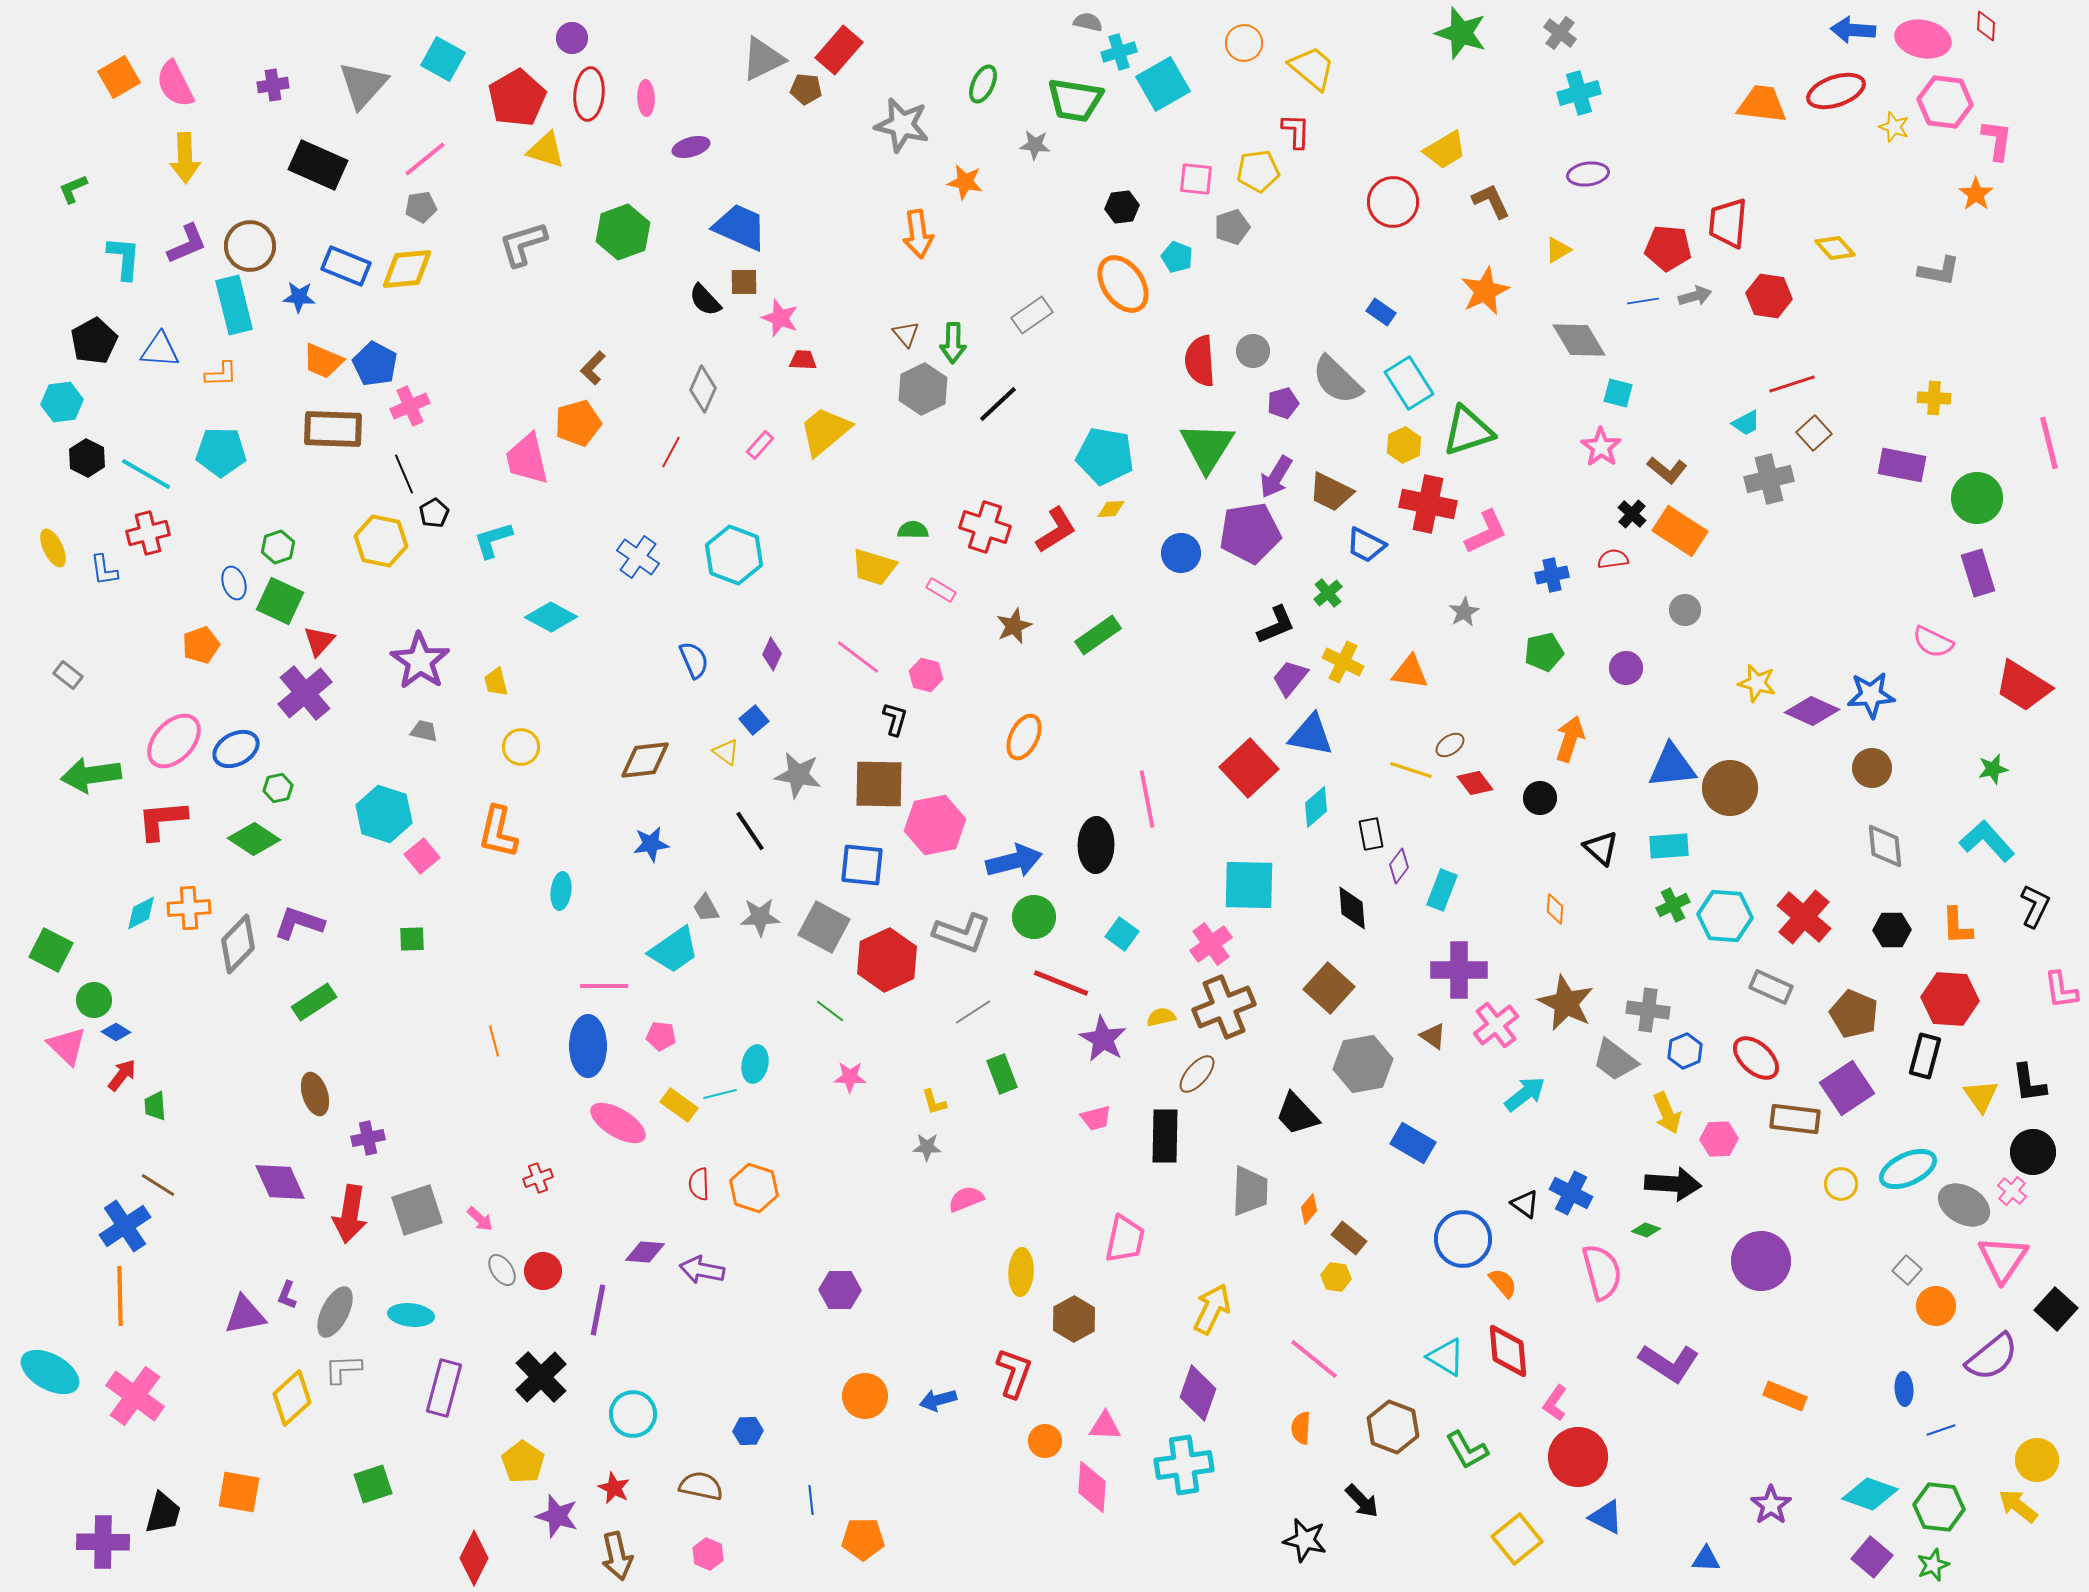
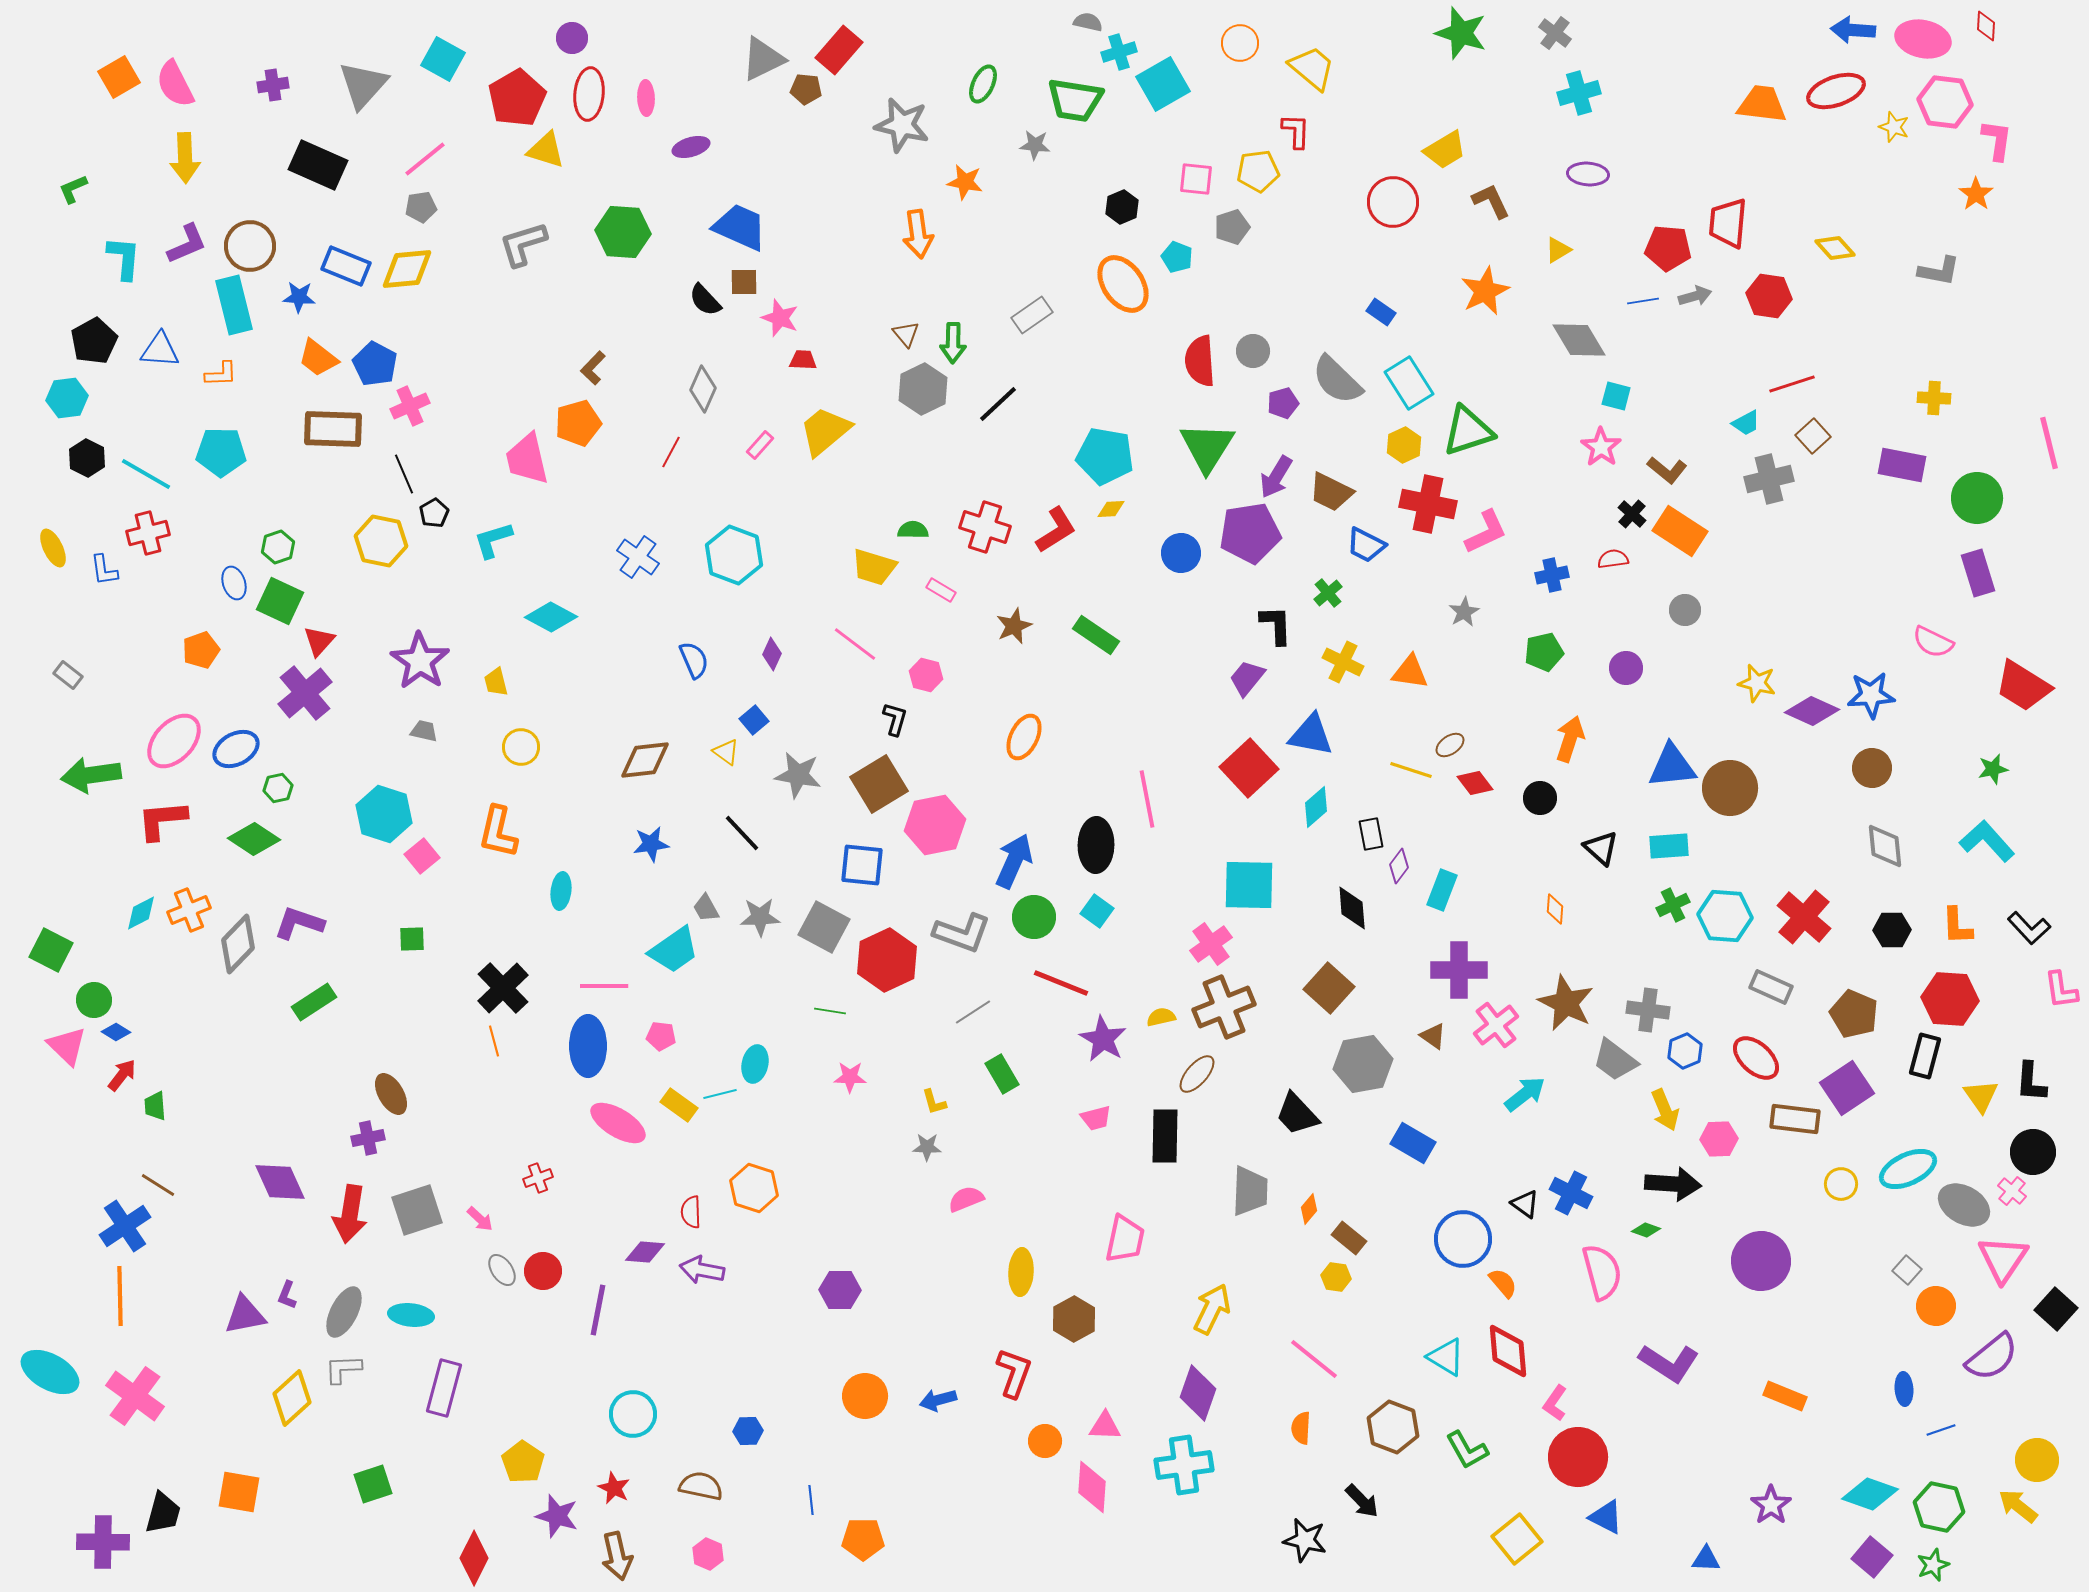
gray cross at (1560, 33): moved 5 px left
orange circle at (1244, 43): moved 4 px left
purple ellipse at (1588, 174): rotated 12 degrees clockwise
black hexagon at (1122, 207): rotated 16 degrees counterclockwise
green hexagon at (623, 232): rotated 24 degrees clockwise
orange trapezoid at (323, 361): moved 5 px left, 3 px up; rotated 15 degrees clockwise
cyan square at (1618, 393): moved 2 px left, 3 px down
cyan hexagon at (62, 402): moved 5 px right, 4 px up
brown square at (1814, 433): moved 1 px left, 3 px down
black L-shape at (1276, 625): rotated 69 degrees counterclockwise
green rectangle at (1098, 635): moved 2 px left; rotated 69 degrees clockwise
orange pentagon at (201, 645): moved 5 px down
pink line at (858, 657): moved 3 px left, 13 px up
purple trapezoid at (1290, 678): moved 43 px left
brown square at (879, 784): rotated 32 degrees counterclockwise
black line at (750, 831): moved 8 px left, 2 px down; rotated 9 degrees counterclockwise
blue arrow at (1014, 861): rotated 52 degrees counterclockwise
black L-shape at (2035, 906): moved 6 px left, 22 px down; rotated 111 degrees clockwise
orange cross at (189, 908): moved 2 px down; rotated 18 degrees counterclockwise
cyan square at (1122, 934): moved 25 px left, 23 px up
green line at (830, 1011): rotated 28 degrees counterclockwise
green rectangle at (1002, 1074): rotated 9 degrees counterclockwise
black L-shape at (2029, 1083): moved 2 px right, 1 px up; rotated 12 degrees clockwise
brown ellipse at (315, 1094): moved 76 px right; rotated 12 degrees counterclockwise
yellow arrow at (1667, 1113): moved 2 px left, 3 px up
red semicircle at (699, 1184): moved 8 px left, 28 px down
gray ellipse at (335, 1312): moved 9 px right
black cross at (541, 1377): moved 38 px left, 389 px up
green hexagon at (1939, 1507): rotated 6 degrees clockwise
